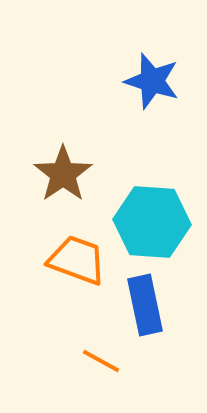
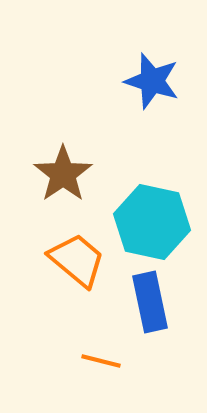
cyan hexagon: rotated 8 degrees clockwise
orange trapezoid: rotated 20 degrees clockwise
blue rectangle: moved 5 px right, 3 px up
orange line: rotated 15 degrees counterclockwise
